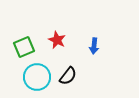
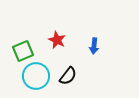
green square: moved 1 px left, 4 px down
cyan circle: moved 1 px left, 1 px up
